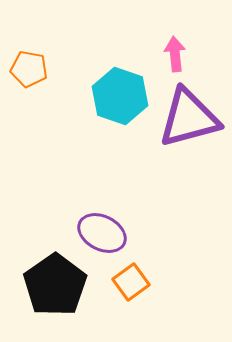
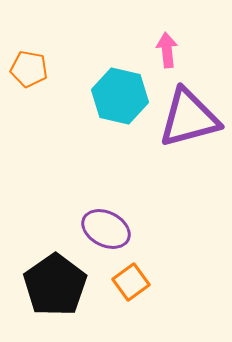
pink arrow: moved 8 px left, 4 px up
cyan hexagon: rotated 6 degrees counterclockwise
purple ellipse: moved 4 px right, 4 px up
